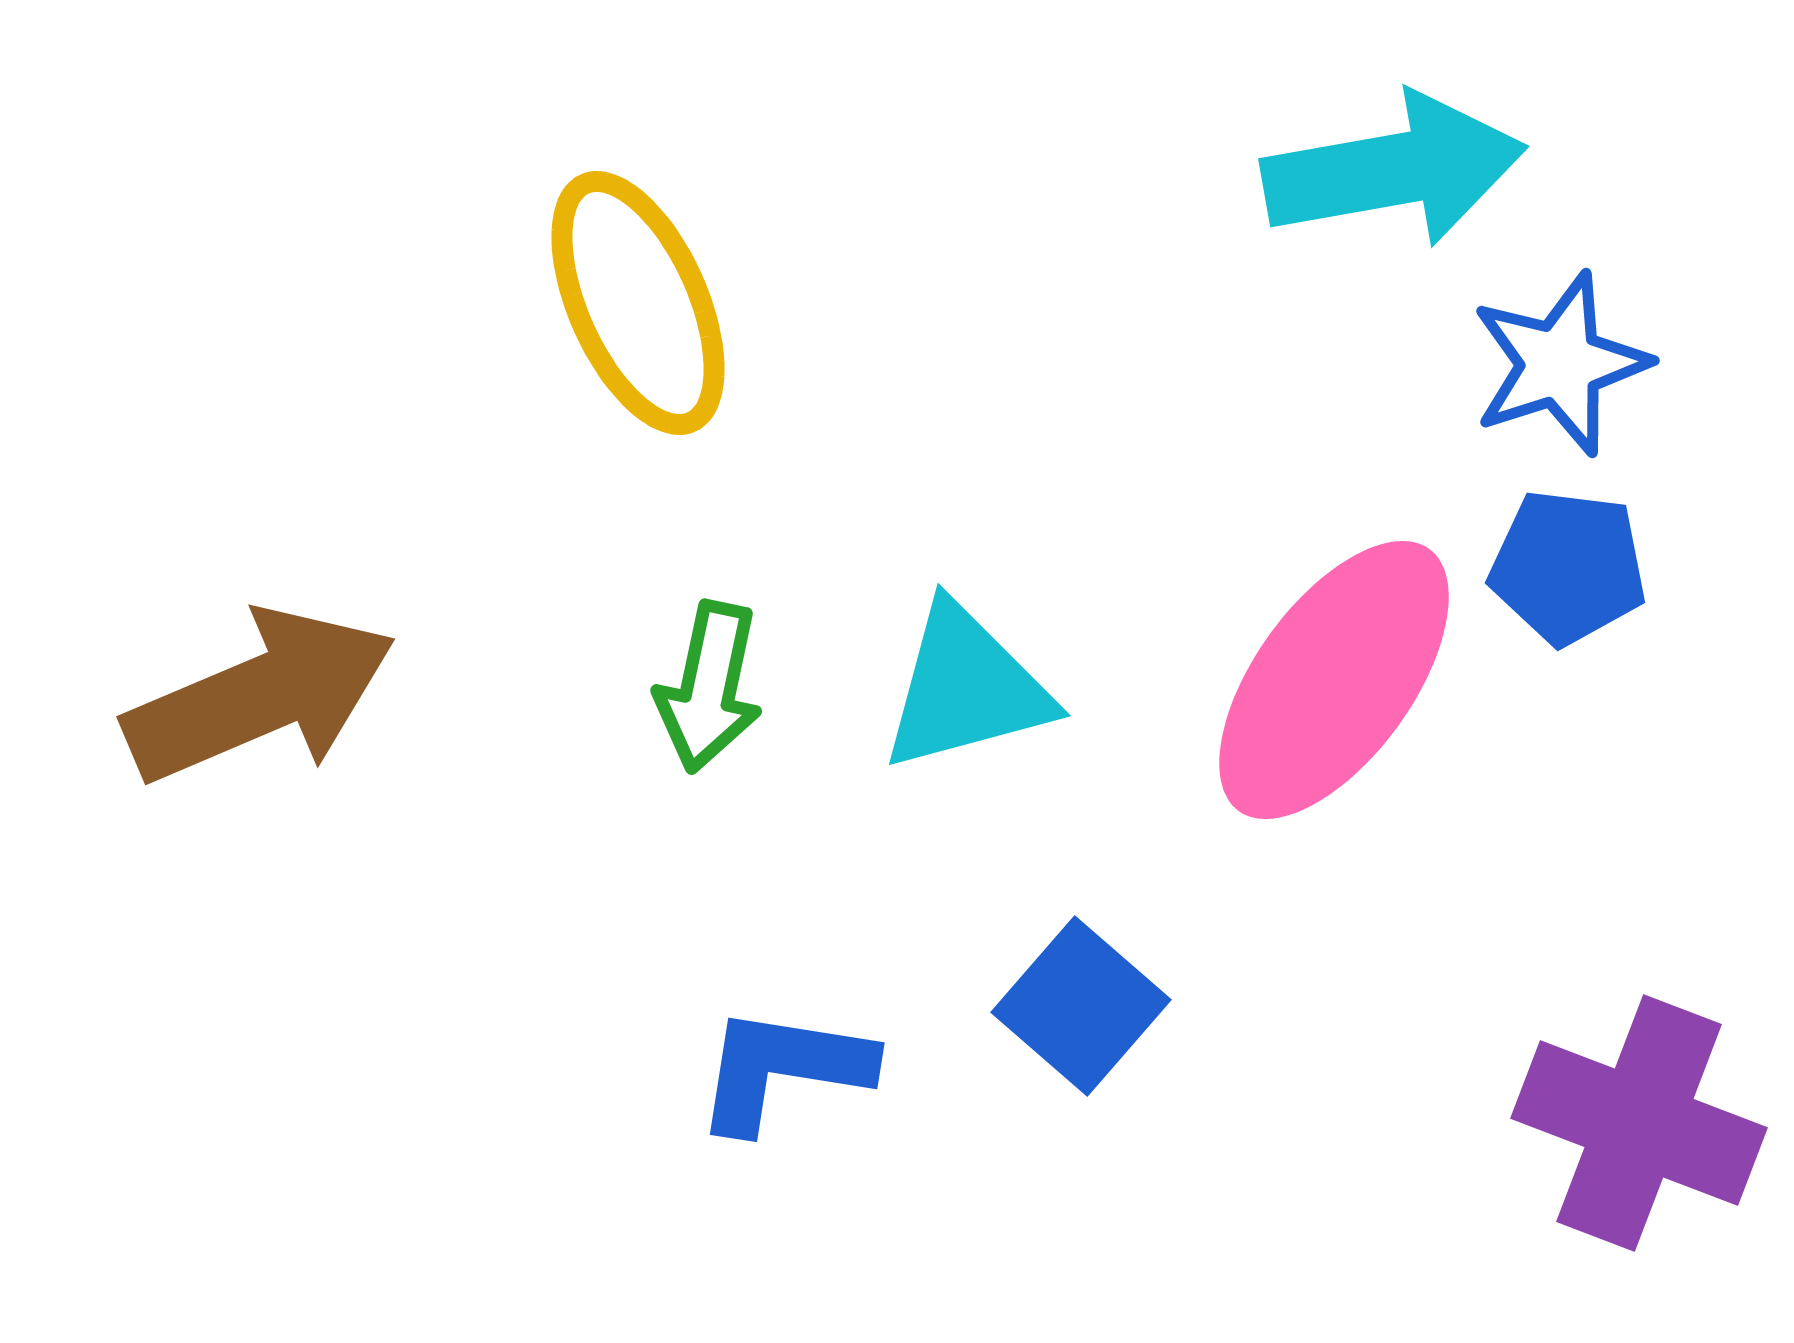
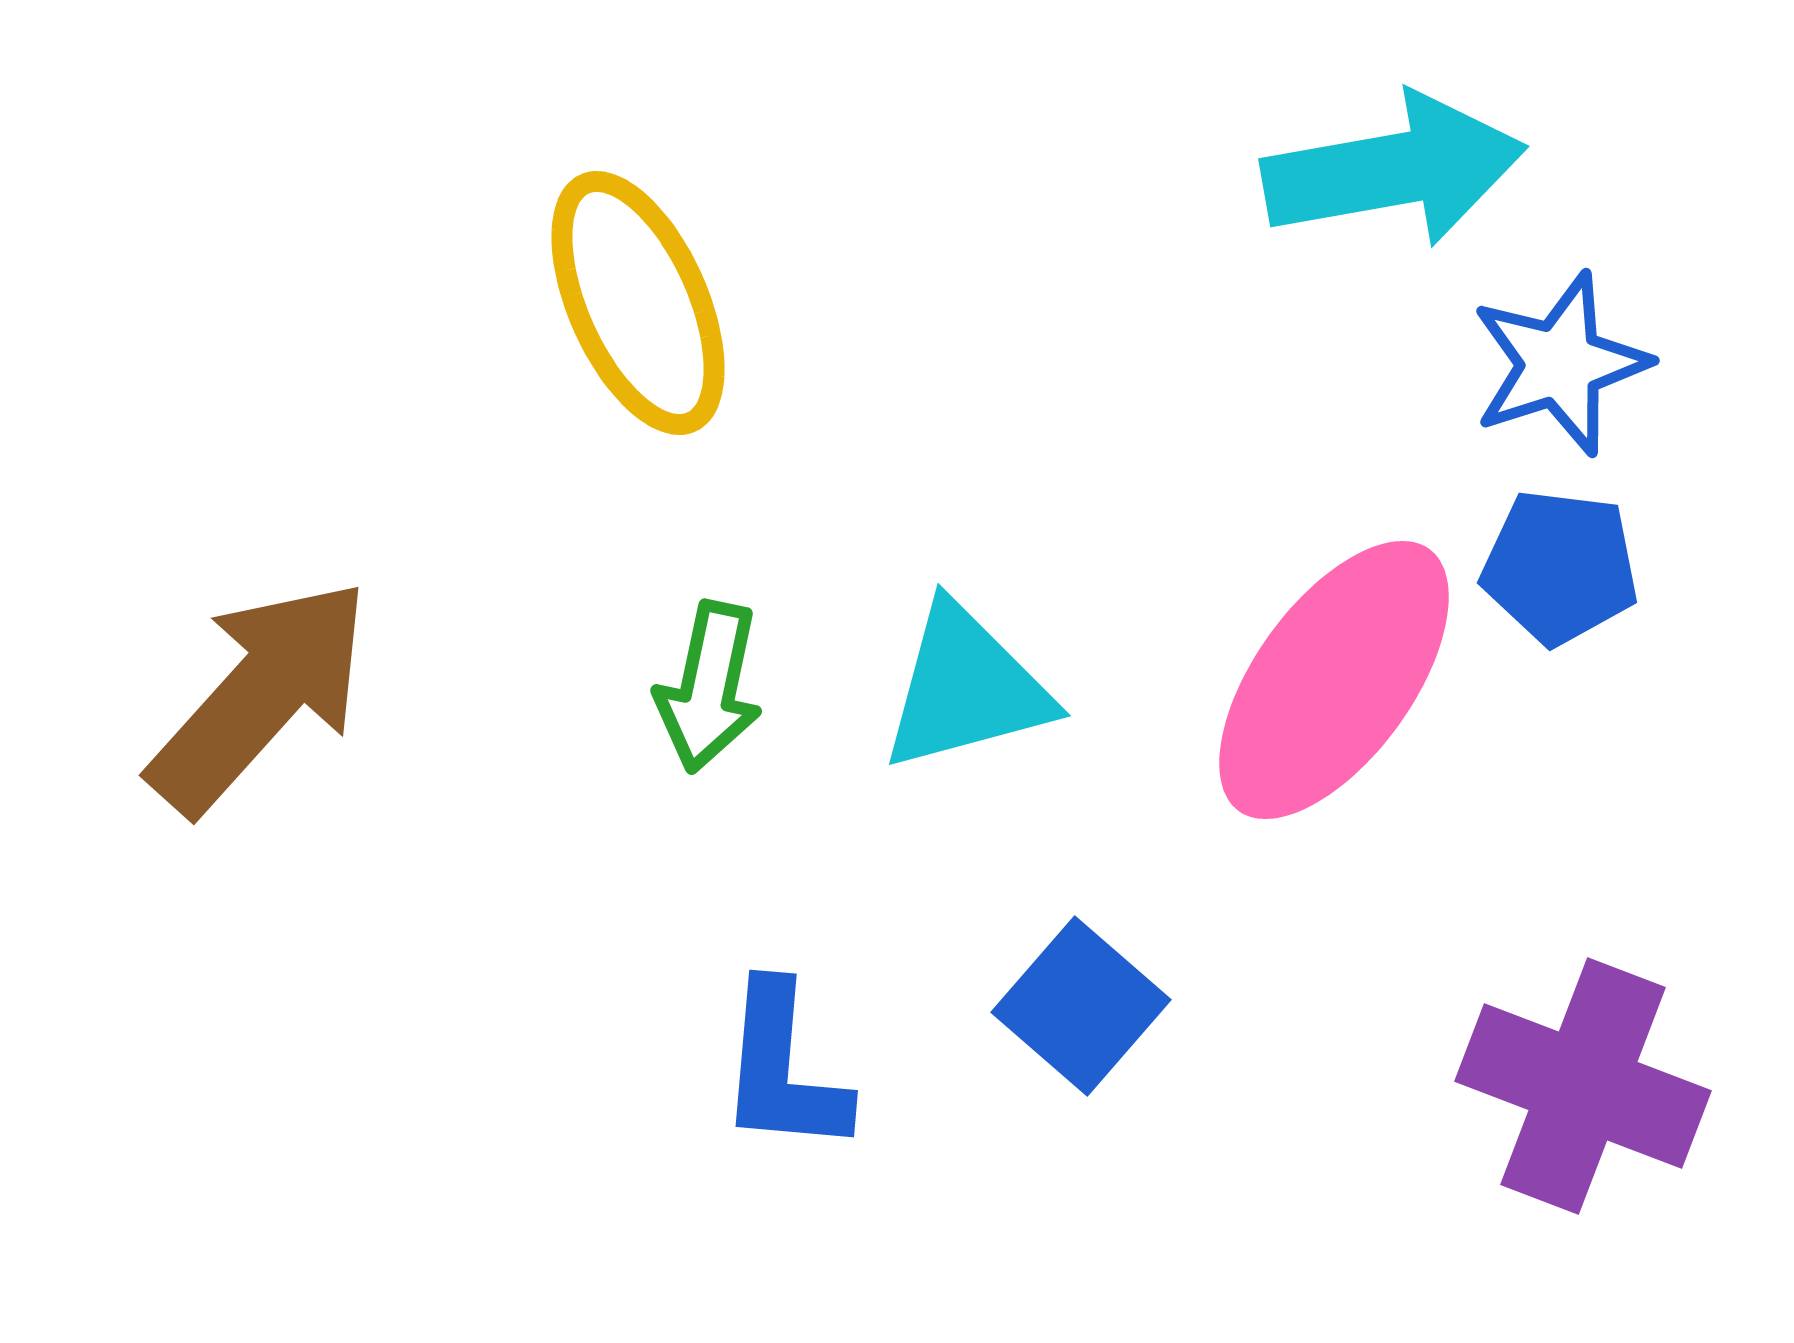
blue pentagon: moved 8 px left
brown arrow: rotated 25 degrees counterclockwise
blue L-shape: rotated 94 degrees counterclockwise
purple cross: moved 56 px left, 37 px up
